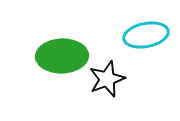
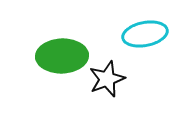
cyan ellipse: moved 1 px left, 1 px up
